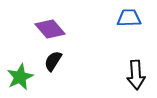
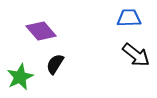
purple diamond: moved 9 px left, 2 px down
black semicircle: moved 2 px right, 3 px down
black arrow: moved 20 px up; rotated 48 degrees counterclockwise
